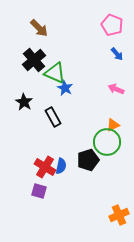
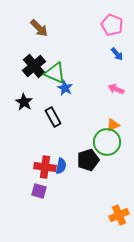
black cross: moved 6 px down
red cross: rotated 25 degrees counterclockwise
